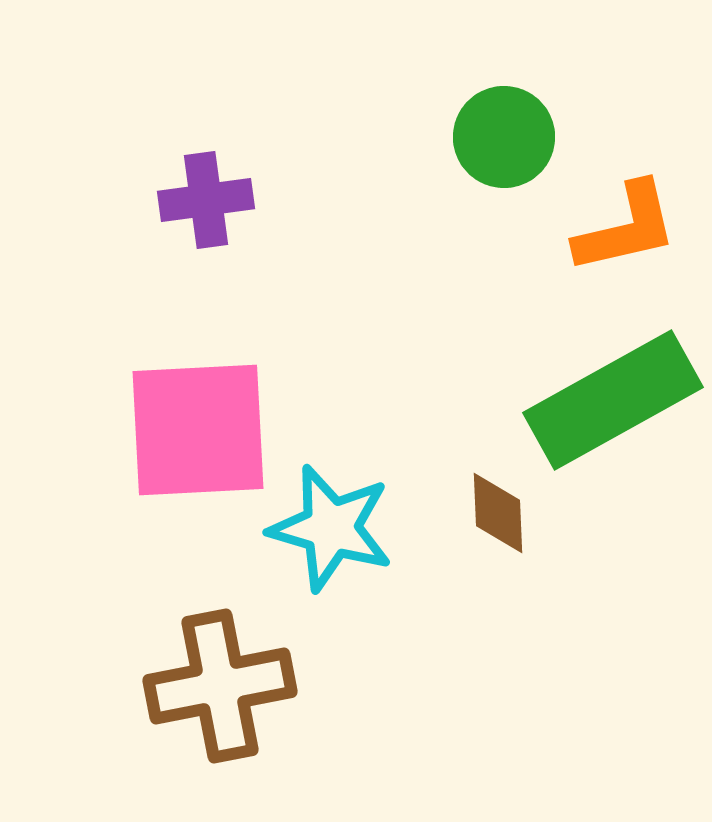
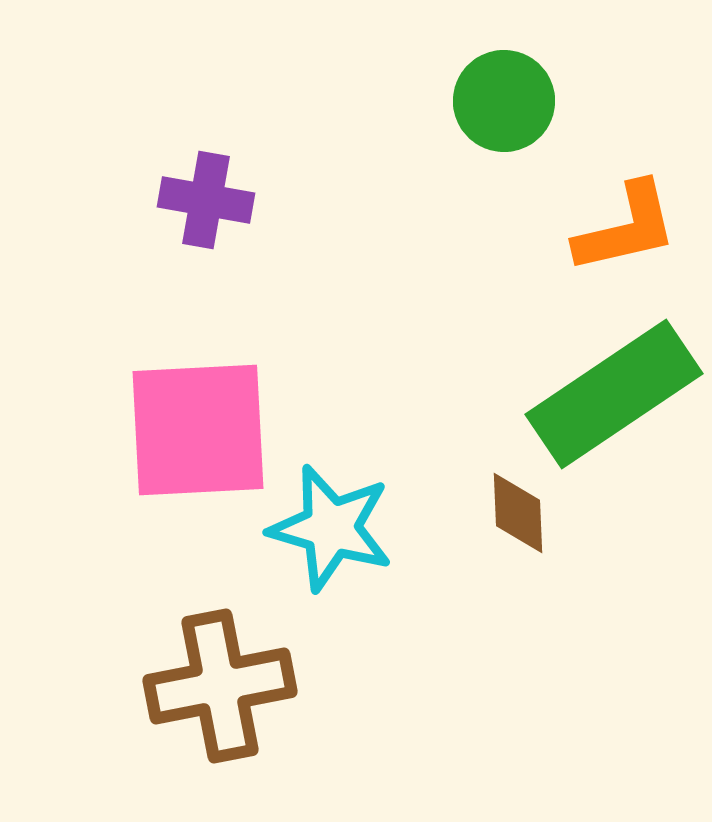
green circle: moved 36 px up
purple cross: rotated 18 degrees clockwise
green rectangle: moved 1 px right, 6 px up; rotated 5 degrees counterclockwise
brown diamond: moved 20 px right
